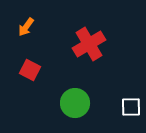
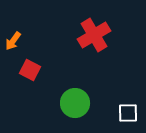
orange arrow: moved 13 px left, 14 px down
red cross: moved 5 px right, 9 px up
white square: moved 3 px left, 6 px down
